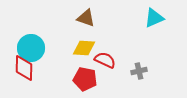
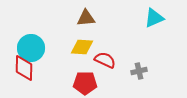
brown triangle: rotated 24 degrees counterclockwise
yellow diamond: moved 2 px left, 1 px up
red pentagon: moved 4 px down; rotated 10 degrees counterclockwise
